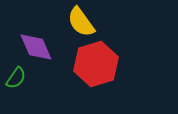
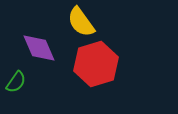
purple diamond: moved 3 px right, 1 px down
green semicircle: moved 4 px down
